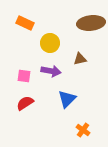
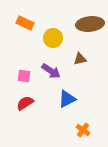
brown ellipse: moved 1 px left, 1 px down
yellow circle: moved 3 px right, 5 px up
purple arrow: rotated 24 degrees clockwise
blue triangle: rotated 18 degrees clockwise
